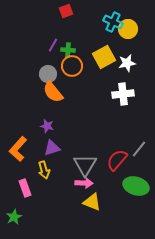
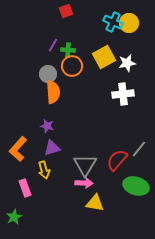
yellow circle: moved 1 px right, 6 px up
orange semicircle: rotated 145 degrees counterclockwise
yellow triangle: moved 3 px right, 1 px down; rotated 12 degrees counterclockwise
